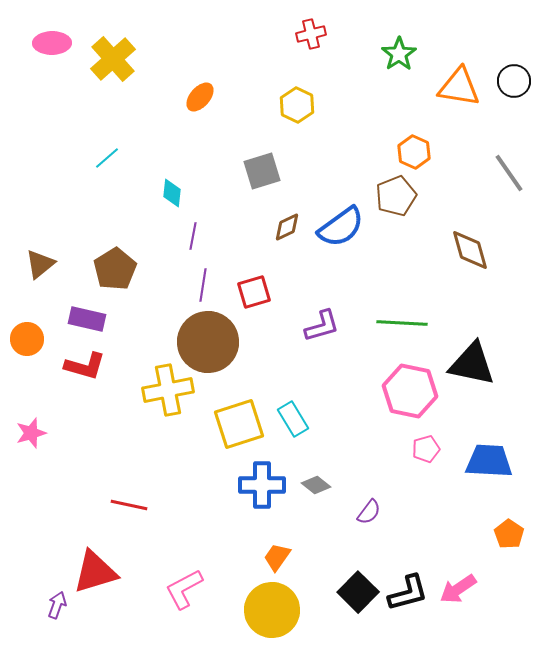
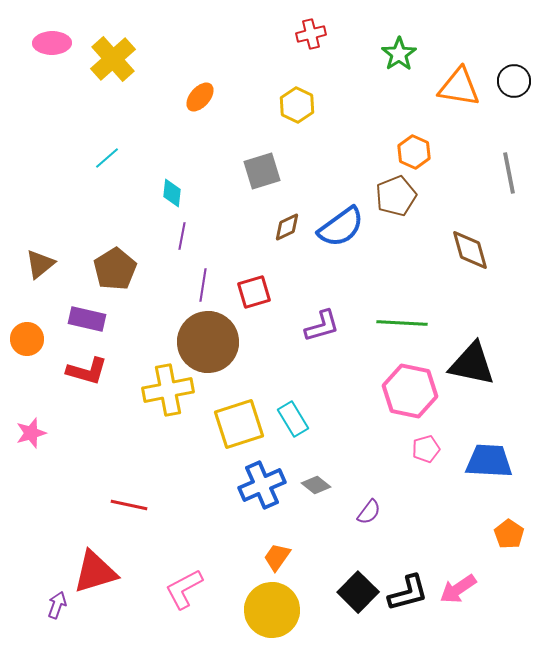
gray line at (509, 173): rotated 24 degrees clockwise
purple line at (193, 236): moved 11 px left
red L-shape at (85, 366): moved 2 px right, 5 px down
blue cross at (262, 485): rotated 24 degrees counterclockwise
